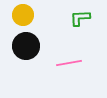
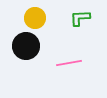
yellow circle: moved 12 px right, 3 px down
